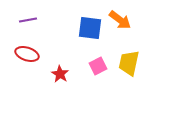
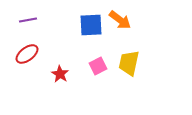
blue square: moved 1 px right, 3 px up; rotated 10 degrees counterclockwise
red ellipse: rotated 55 degrees counterclockwise
